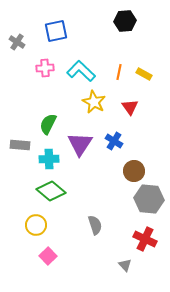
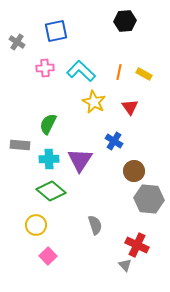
purple triangle: moved 16 px down
red cross: moved 8 px left, 6 px down
